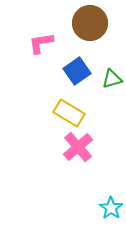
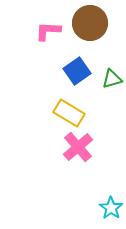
pink L-shape: moved 7 px right, 12 px up; rotated 12 degrees clockwise
